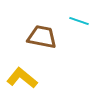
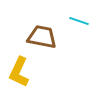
yellow L-shape: moved 3 px left, 6 px up; rotated 104 degrees counterclockwise
